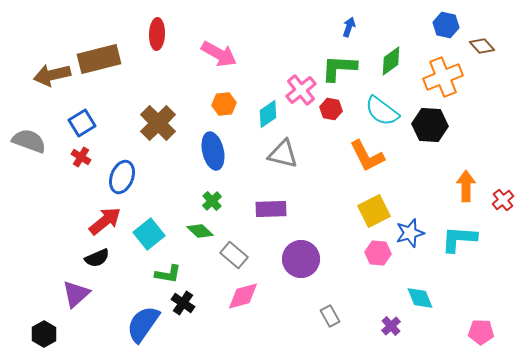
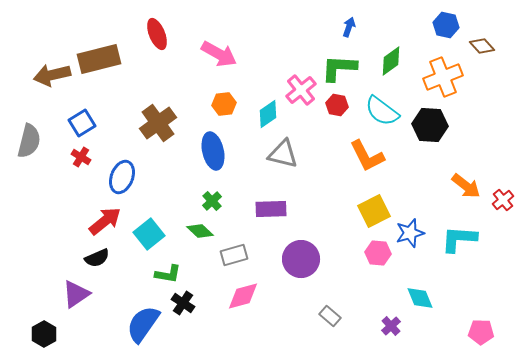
red ellipse at (157, 34): rotated 24 degrees counterclockwise
red hexagon at (331, 109): moved 6 px right, 4 px up
brown cross at (158, 123): rotated 9 degrees clockwise
gray semicircle at (29, 141): rotated 84 degrees clockwise
orange arrow at (466, 186): rotated 128 degrees clockwise
gray rectangle at (234, 255): rotated 56 degrees counterclockwise
purple triangle at (76, 294): rotated 8 degrees clockwise
gray rectangle at (330, 316): rotated 20 degrees counterclockwise
